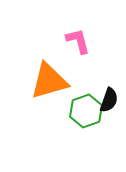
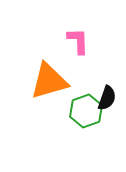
pink L-shape: rotated 12 degrees clockwise
black semicircle: moved 2 px left, 2 px up
